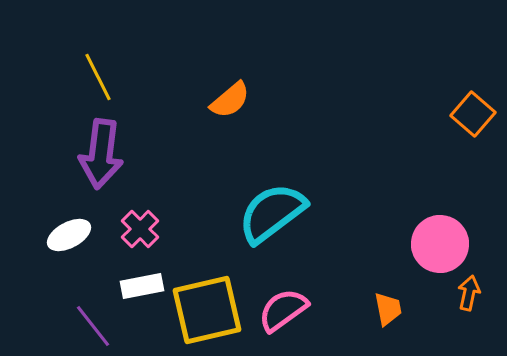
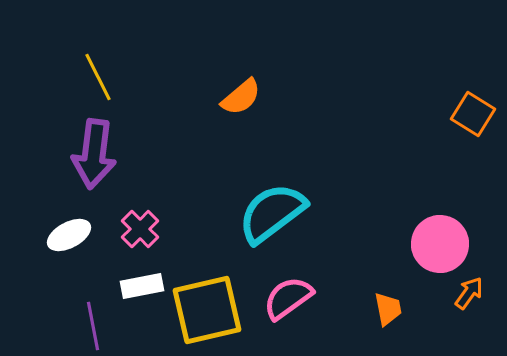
orange semicircle: moved 11 px right, 3 px up
orange square: rotated 9 degrees counterclockwise
purple arrow: moved 7 px left
orange arrow: rotated 24 degrees clockwise
pink semicircle: moved 5 px right, 12 px up
purple line: rotated 27 degrees clockwise
